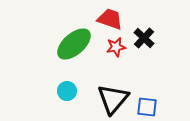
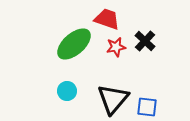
red trapezoid: moved 3 px left
black cross: moved 1 px right, 3 px down
